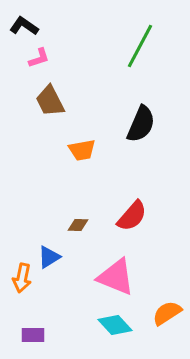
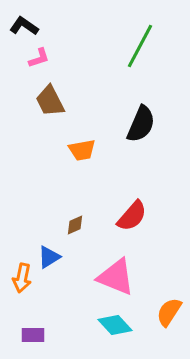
brown diamond: moved 3 px left; rotated 25 degrees counterclockwise
orange semicircle: moved 2 px right, 1 px up; rotated 24 degrees counterclockwise
